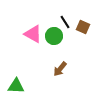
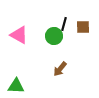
black line: moved 1 px left, 2 px down; rotated 48 degrees clockwise
brown square: rotated 24 degrees counterclockwise
pink triangle: moved 14 px left, 1 px down
